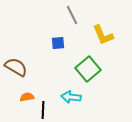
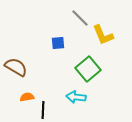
gray line: moved 8 px right, 3 px down; rotated 18 degrees counterclockwise
cyan arrow: moved 5 px right
